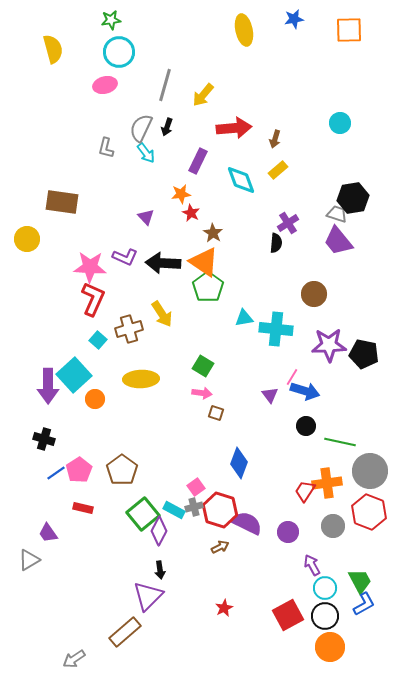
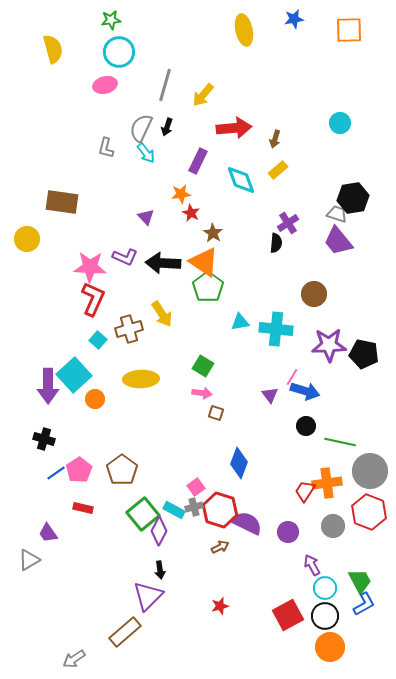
cyan triangle at (244, 318): moved 4 px left, 4 px down
red star at (224, 608): moved 4 px left, 2 px up; rotated 12 degrees clockwise
